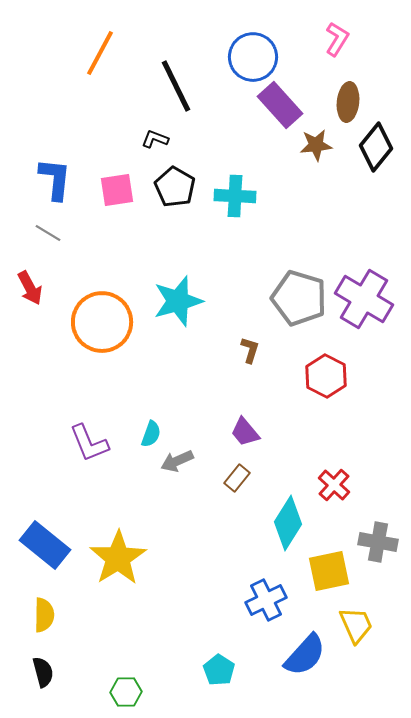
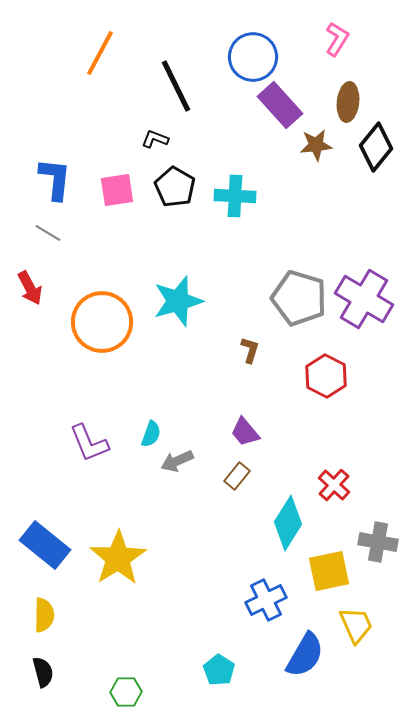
brown rectangle: moved 2 px up
blue semicircle: rotated 12 degrees counterclockwise
